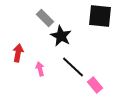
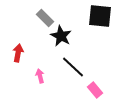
pink arrow: moved 7 px down
pink rectangle: moved 5 px down
